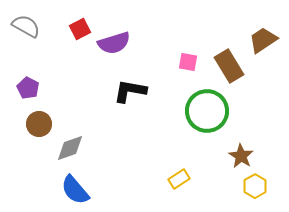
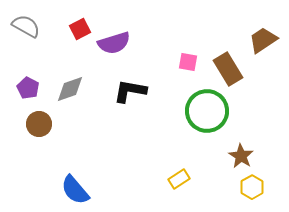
brown rectangle: moved 1 px left, 3 px down
gray diamond: moved 59 px up
yellow hexagon: moved 3 px left, 1 px down
